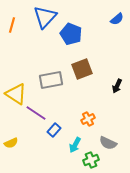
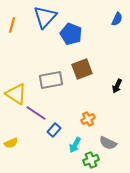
blue semicircle: rotated 24 degrees counterclockwise
